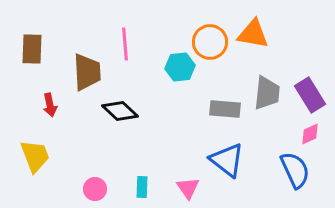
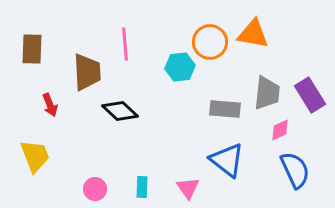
red arrow: rotated 10 degrees counterclockwise
pink diamond: moved 30 px left, 4 px up
